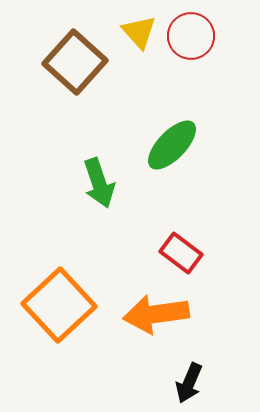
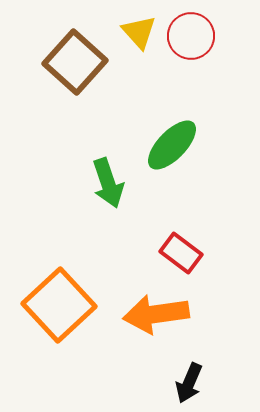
green arrow: moved 9 px right
